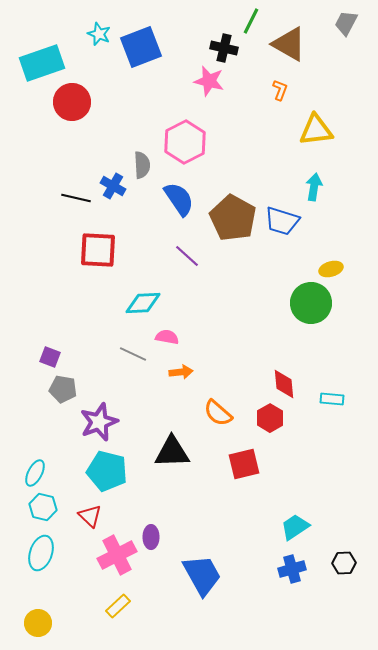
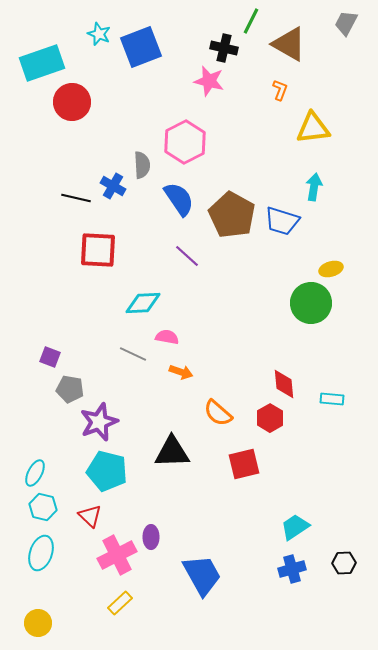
yellow triangle at (316, 130): moved 3 px left, 2 px up
brown pentagon at (233, 218): moved 1 px left, 3 px up
orange arrow at (181, 372): rotated 25 degrees clockwise
gray pentagon at (63, 389): moved 7 px right
yellow rectangle at (118, 606): moved 2 px right, 3 px up
